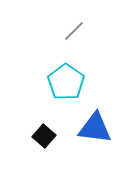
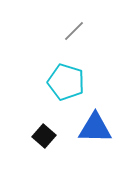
cyan pentagon: rotated 18 degrees counterclockwise
blue triangle: rotated 6 degrees counterclockwise
